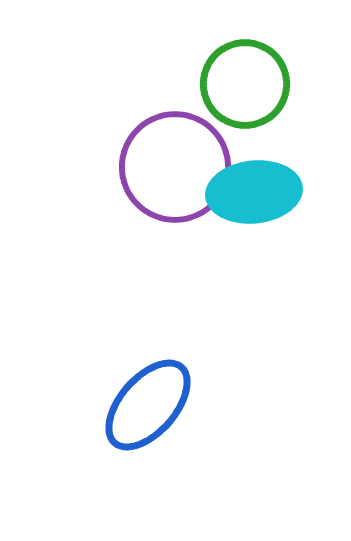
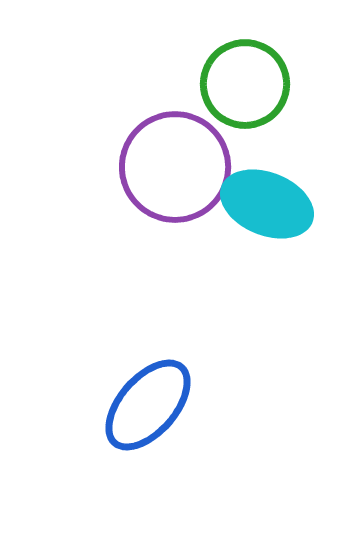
cyan ellipse: moved 13 px right, 12 px down; rotated 28 degrees clockwise
